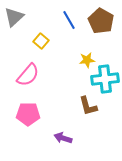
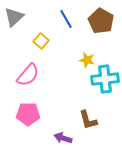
blue line: moved 3 px left, 1 px up
yellow star: rotated 21 degrees clockwise
brown L-shape: moved 14 px down
